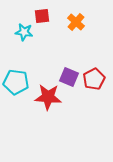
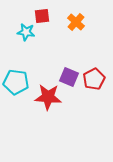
cyan star: moved 2 px right
